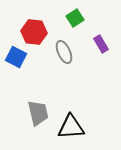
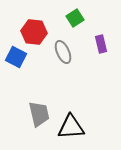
purple rectangle: rotated 18 degrees clockwise
gray ellipse: moved 1 px left
gray trapezoid: moved 1 px right, 1 px down
